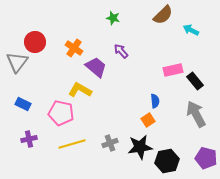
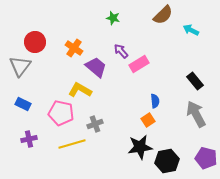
gray triangle: moved 3 px right, 4 px down
pink rectangle: moved 34 px left, 6 px up; rotated 18 degrees counterclockwise
gray cross: moved 15 px left, 19 px up
